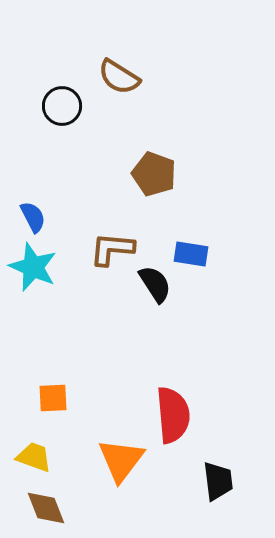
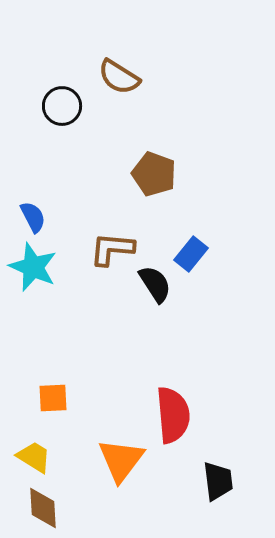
blue rectangle: rotated 60 degrees counterclockwise
yellow trapezoid: rotated 12 degrees clockwise
brown diamond: moved 3 px left; rotated 18 degrees clockwise
